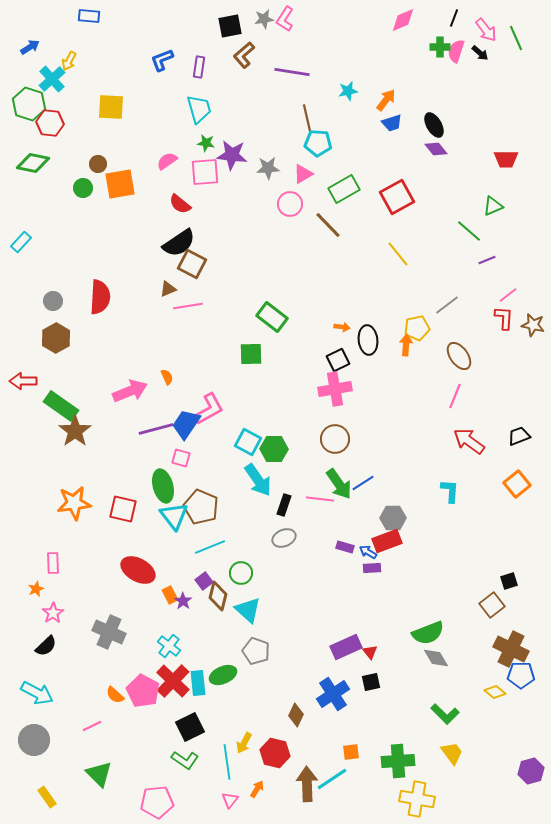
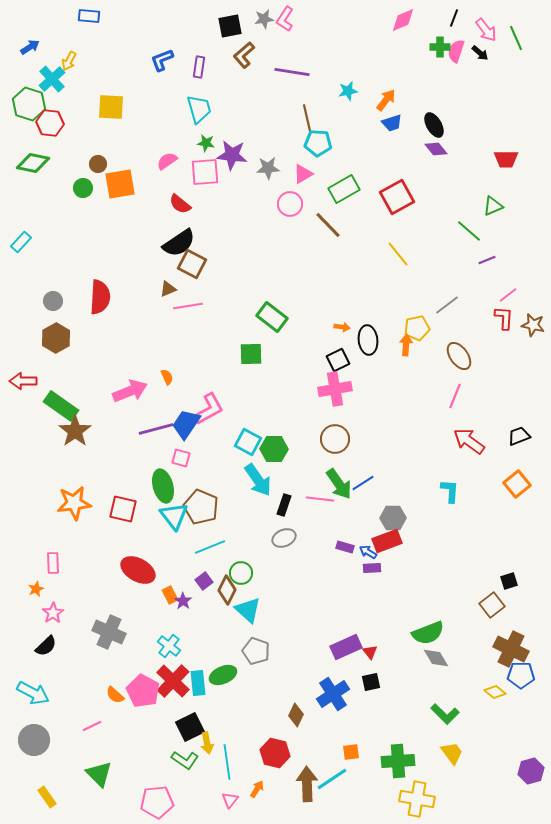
brown diamond at (218, 596): moved 9 px right, 6 px up; rotated 12 degrees clockwise
cyan arrow at (37, 693): moved 4 px left
yellow arrow at (244, 743): moved 37 px left; rotated 40 degrees counterclockwise
